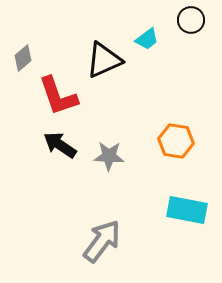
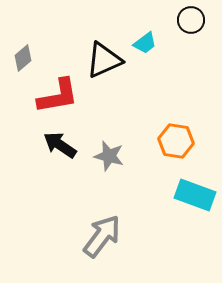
cyan trapezoid: moved 2 px left, 4 px down
red L-shape: rotated 81 degrees counterclockwise
gray star: rotated 12 degrees clockwise
cyan rectangle: moved 8 px right, 15 px up; rotated 9 degrees clockwise
gray arrow: moved 5 px up
